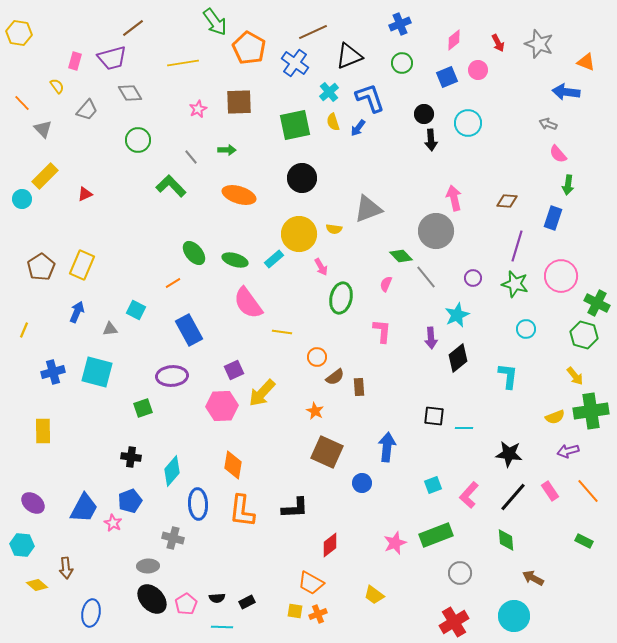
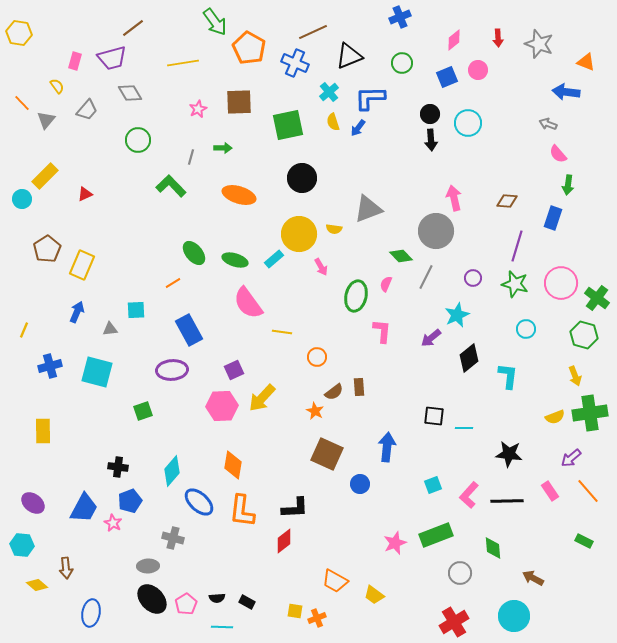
blue cross at (400, 24): moved 7 px up
red arrow at (498, 43): moved 5 px up; rotated 24 degrees clockwise
blue cross at (295, 63): rotated 12 degrees counterclockwise
blue L-shape at (370, 98): rotated 72 degrees counterclockwise
black circle at (424, 114): moved 6 px right
green square at (295, 125): moved 7 px left
gray triangle at (43, 129): moved 3 px right, 9 px up; rotated 24 degrees clockwise
green arrow at (227, 150): moved 4 px left, 2 px up
gray line at (191, 157): rotated 56 degrees clockwise
brown pentagon at (41, 267): moved 6 px right, 18 px up
pink circle at (561, 276): moved 7 px down
gray line at (426, 277): rotated 65 degrees clockwise
green ellipse at (341, 298): moved 15 px right, 2 px up
green cross at (597, 303): moved 5 px up; rotated 10 degrees clockwise
cyan square at (136, 310): rotated 30 degrees counterclockwise
purple arrow at (431, 338): rotated 55 degrees clockwise
black diamond at (458, 358): moved 11 px right
blue cross at (53, 372): moved 3 px left, 6 px up
purple ellipse at (172, 376): moved 6 px up
yellow arrow at (575, 376): rotated 18 degrees clockwise
brown semicircle at (335, 377): moved 1 px left, 15 px down
yellow arrow at (262, 393): moved 5 px down
green square at (143, 408): moved 3 px down
green cross at (591, 411): moved 1 px left, 2 px down
purple arrow at (568, 451): moved 3 px right, 7 px down; rotated 25 degrees counterclockwise
brown square at (327, 452): moved 2 px down
black cross at (131, 457): moved 13 px left, 10 px down
blue circle at (362, 483): moved 2 px left, 1 px down
black line at (513, 497): moved 6 px left, 4 px down; rotated 48 degrees clockwise
blue ellipse at (198, 504): moved 1 px right, 2 px up; rotated 44 degrees counterclockwise
green diamond at (506, 540): moved 13 px left, 8 px down
red diamond at (330, 545): moved 46 px left, 4 px up
orange trapezoid at (311, 583): moved 24 px right, 2 px up
black rectangle at (247, 602): rotated 56 degrees clockwise
orange cross at (318, 614): moved 1 px left, 4 px down
